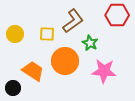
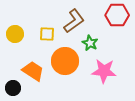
brown L-shape: moved 1 px right
